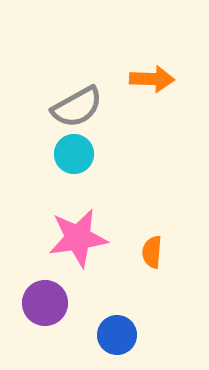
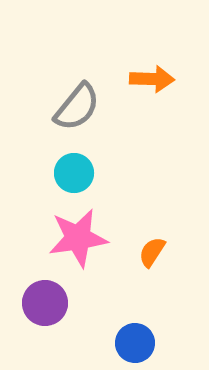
gray semicircle: rotated 22 degrees counterclockwise
cyan circle: moved 19 px down
orange semicircle: rotated 28 degrees clockwise
blue circle: moved 18 px right, 8 px down
